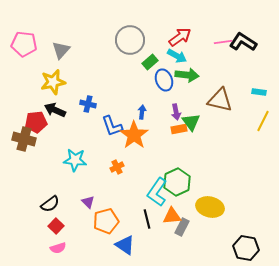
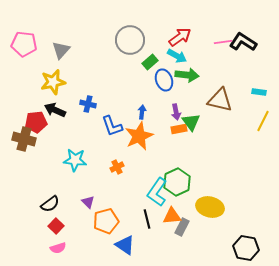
orange star: moved 5 px right, 1 px down; rotated 12 degrees clockwise
